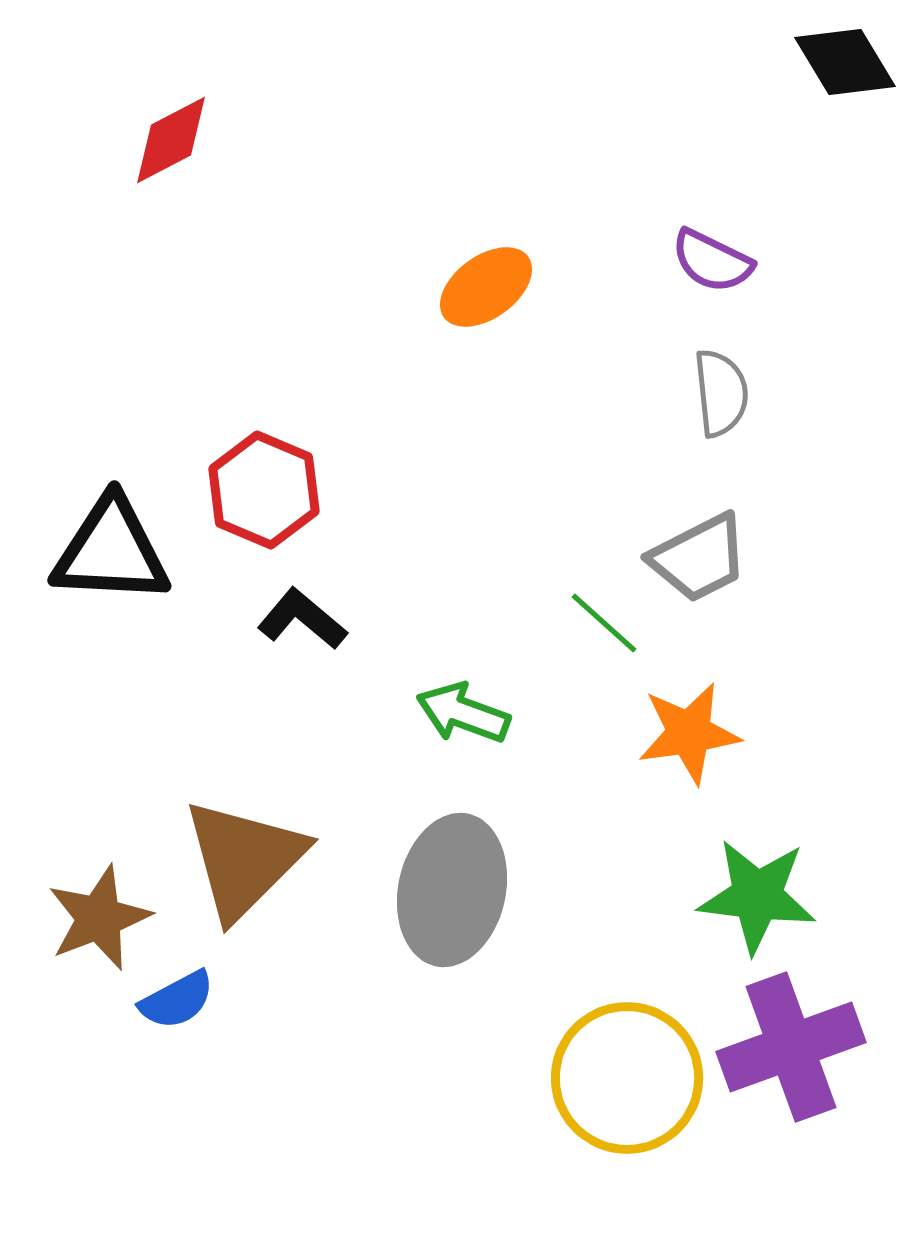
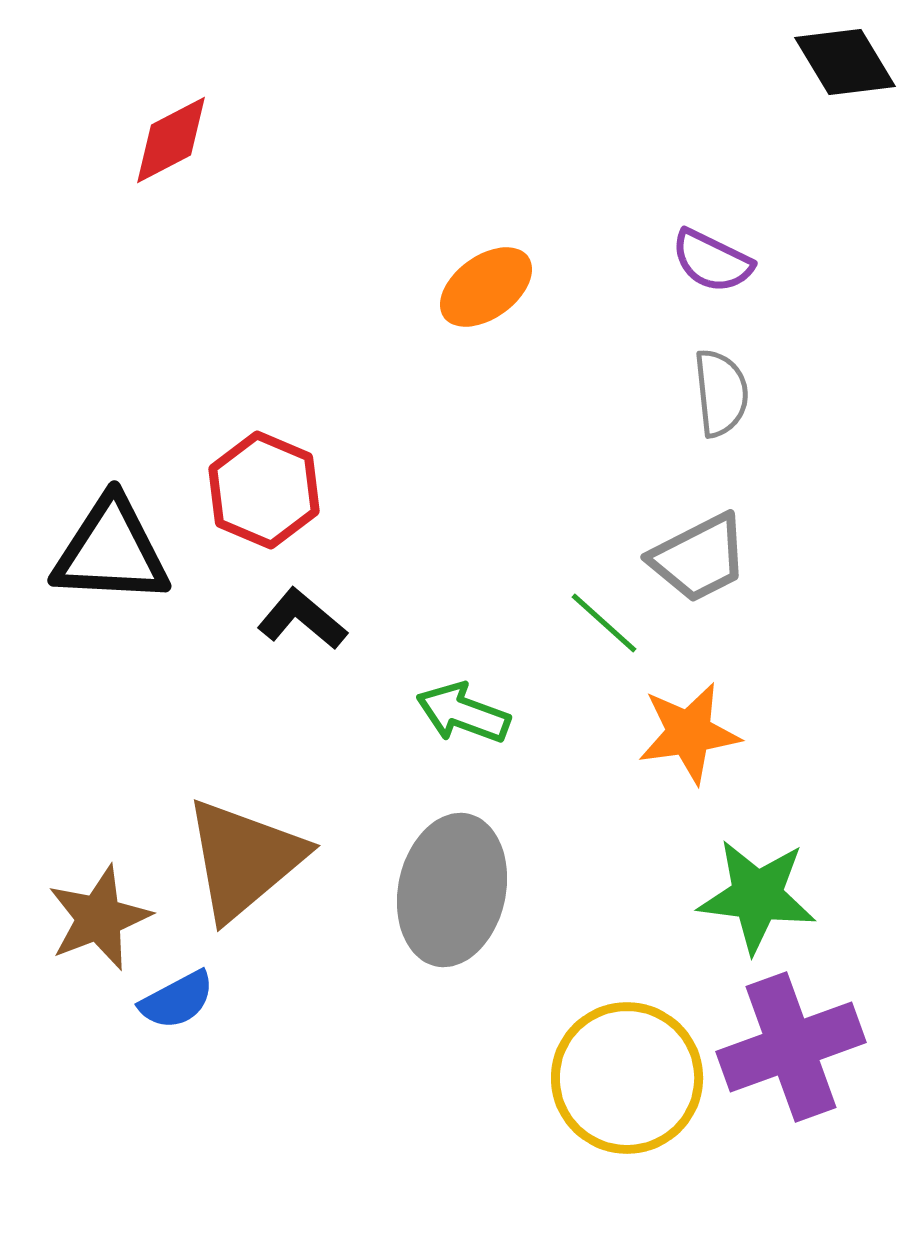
brown triangle: rotated 5 degrees clockwise
